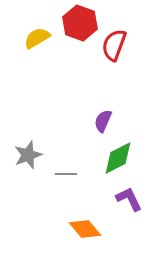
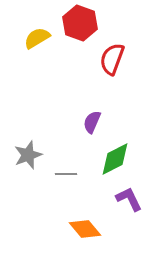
red semicircle: moved 2 px left, 14 px down
purple semicircle: moved 11 px left, 1 px down
green diamond: moved 3 px left, 1 px down
